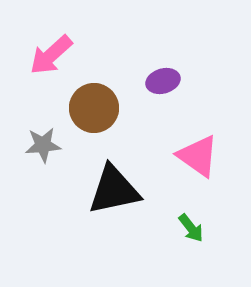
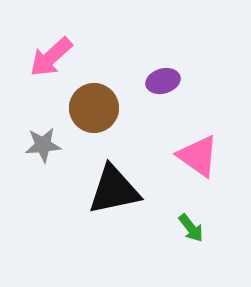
pink arrow: moved 2 px down
